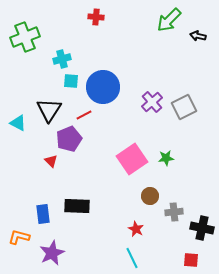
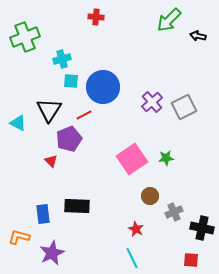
gray cross: rotated 18 degrees counterclockwise
